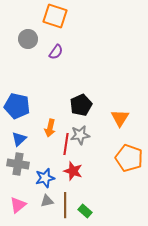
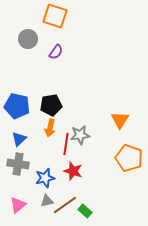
black pentagon: moved 30 px left; rotated 15 degrees clockwise
orange triangle: moved 2 px down
brown line: rotated 55 degrees clockwise
